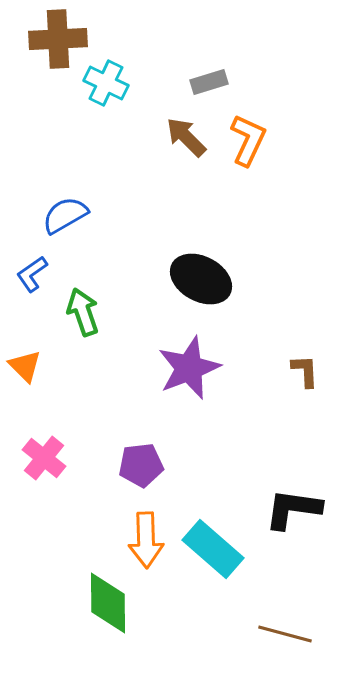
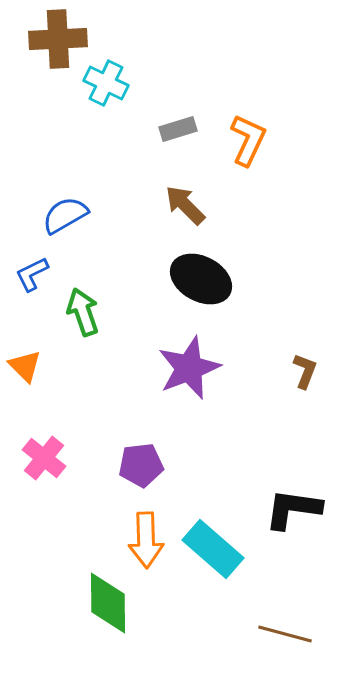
gray rectangle: moved 31 px left, 47 px down
brown arrow: moved 1 px left, 68 px down
blue L-shape: rotated 9 degrees clockwise
brown L-shape: rotated 24 degrees clockwise
